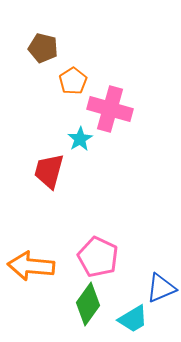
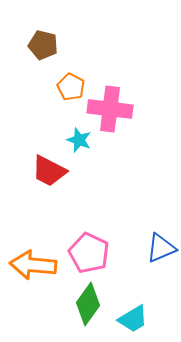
brown pentagon: moved 3 px up
orange pentagon: moved 2 px left, 6 px down; rotated 12 degrees counterclockwise
pink cross: rotated 9 degrees counterclockwise
cyan star: moved 1 px left, 1 px down; rotated 20 degrees counterclockwise
red trapezoid: rotated 78 degrees counterclockwise
pink pentagon: moved 9 px left, 4 px up
orange arrow: moved 2 px right, 1 px up
blue triangle: moved 40 px up
